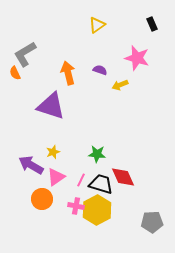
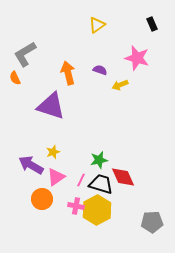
orange semicircle: moved 5 px down
green star: moved 2 px right, 6 px down; rotated 18 degrees counterclockwise
